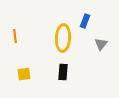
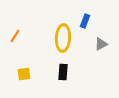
orange line: rotated 40 degrees clockwise
gray triangle: rotated 24 degrees clockwise
